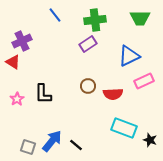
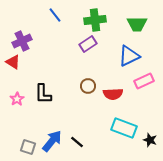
green trapezoid: moved 3 px left, 6 px down
black line: moved 1 px right, 3 px up
